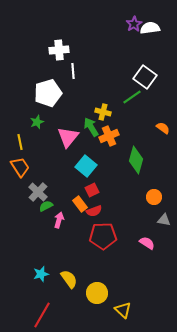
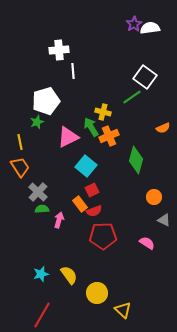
white pentagon: moved 2 px left, 8 px down
orange semicircle: rotated 120 degrees clockwise
pink triangle: rotated 25 degrees clockwise
green semicircle: moved 4 px left, 3 px down; rotated 24 degrees clockwise
gray triangle: rotated 16 degrees clockwise
yellow semicircle: moved 4 px up
